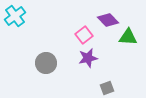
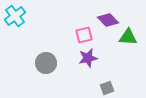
pink square: rotated 24 degrees clockwise
